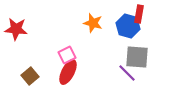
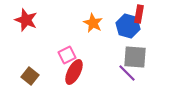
orange star: rotated 12 degrees clockwise
red star: moved 10 px right, 9 px up; rotated 15 degrees clockwise
gray square: moved 2 px left
red ellipse: moved 6 px right
brown square: rotated 12 degrees counterclockwise
